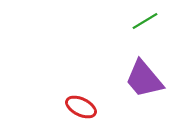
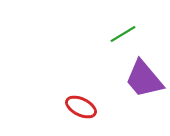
green line: moved 22 px left, 13 px down
